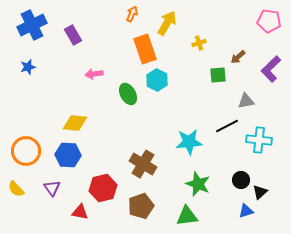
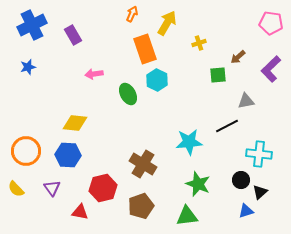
pink pentagon: moved 2 px right, 2 px down
cyan cross: moved 14 px down
